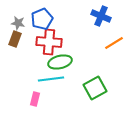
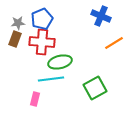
gray star: rotated 16 degrees counterclockwise
red cross: moved 7 px left
